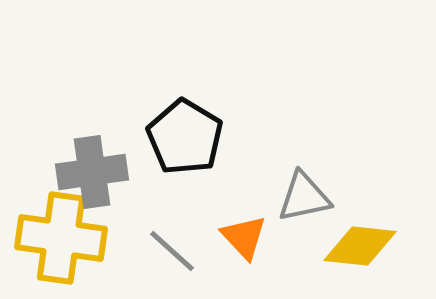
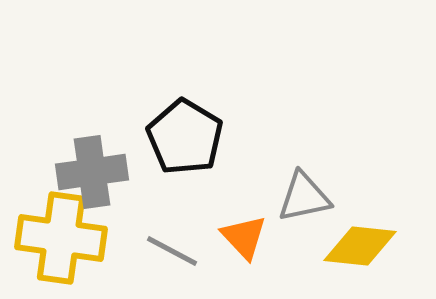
gray line: rotated 14 degrees counterclockwise
